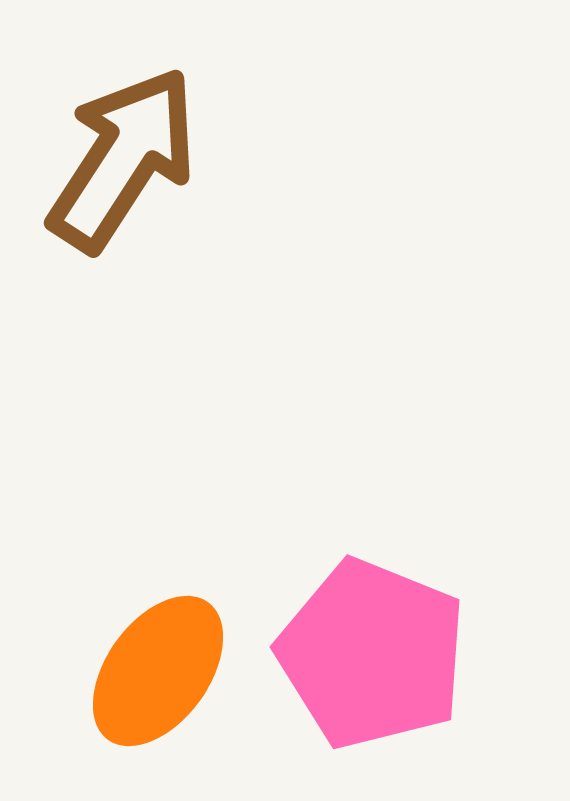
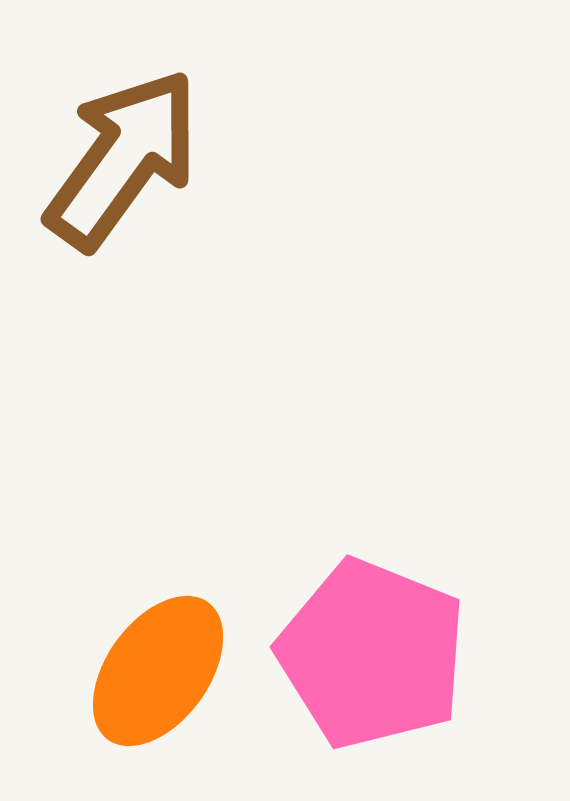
brown arrow: rotated 3 degrees clockwise
